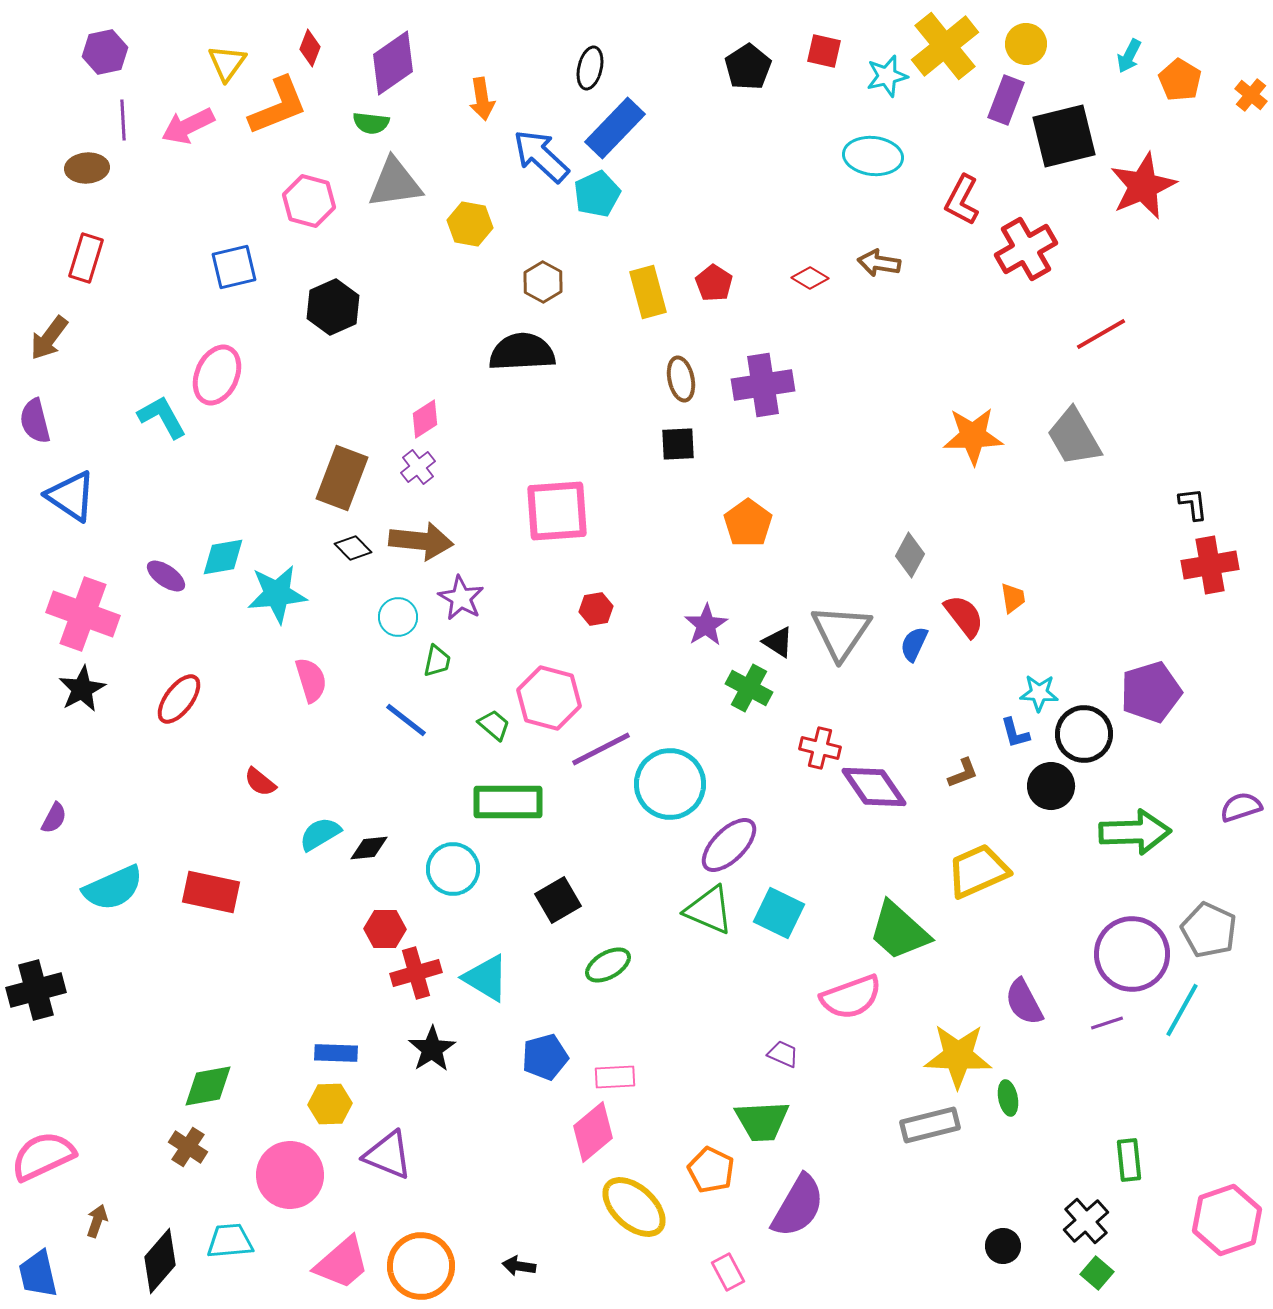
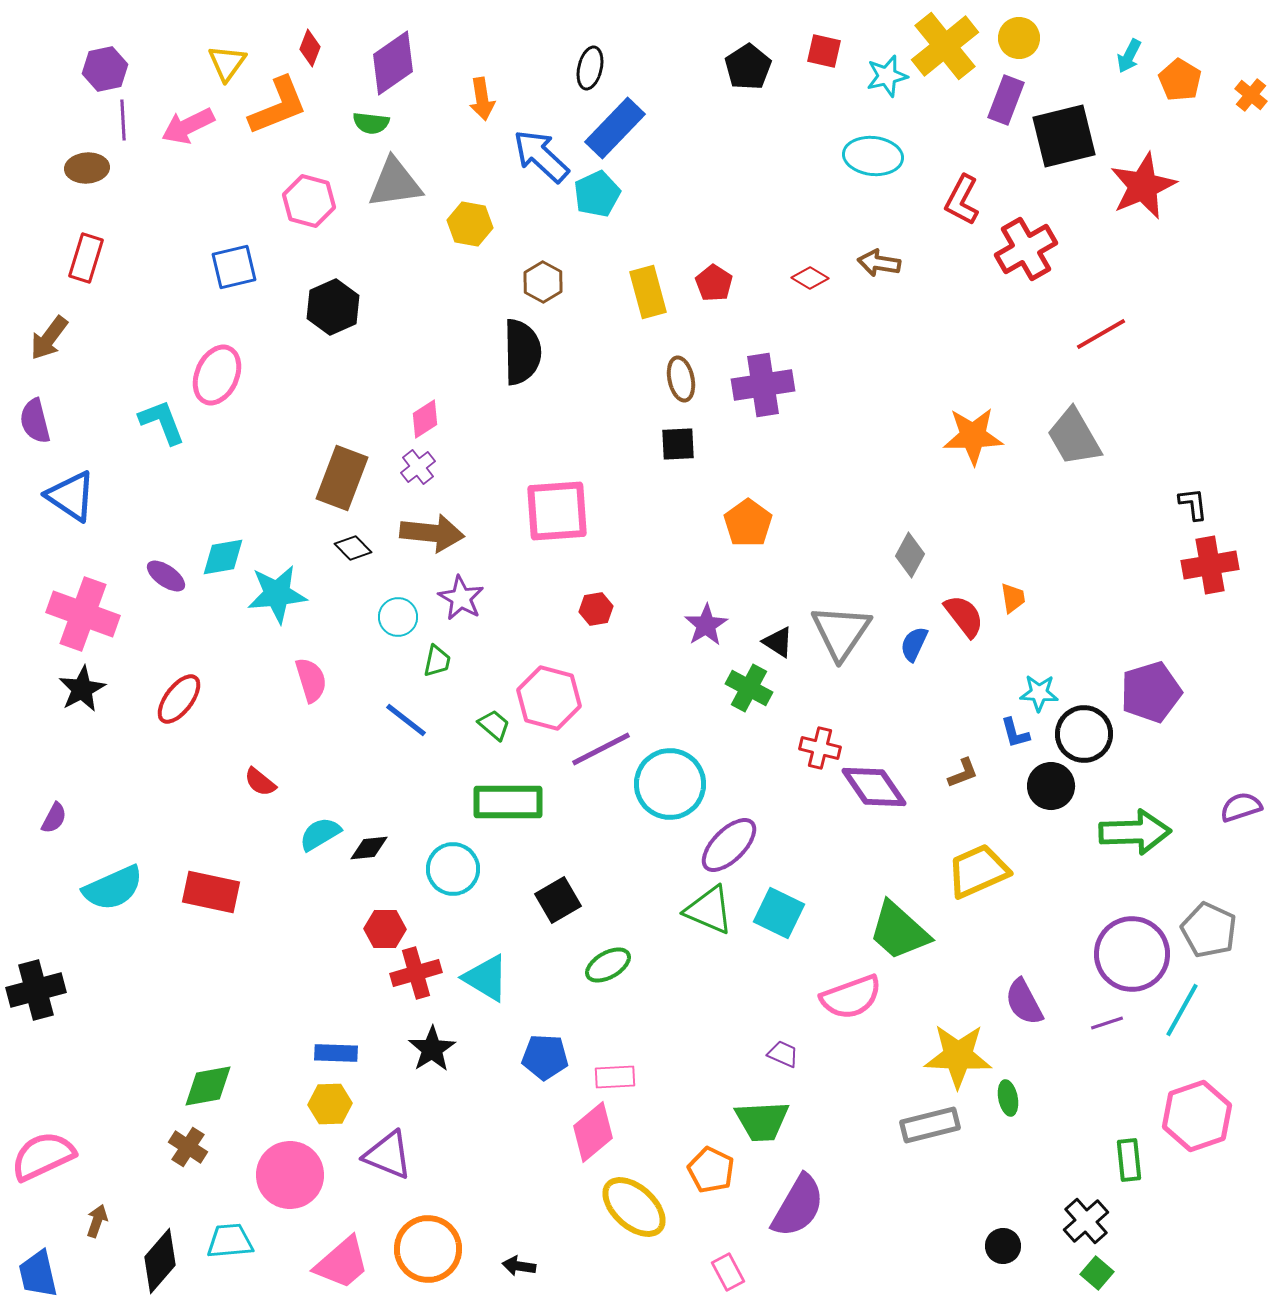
yellow circle at (1026, 44): moved 7 px left, 6 px up
purple hexagon at (105, 52): moved 17 px down
black semicircle at (522, 352): rotated 92 degrees clockwise
cyan L-shape at (162, 417): moved 5 px down; rotated 8 degrees clockwise
brown arrow at (421, 541): moved 11 px right, 8 px up
blue pentagon at (545, 1057): rotated 18 degrees clockwise
pink hexagon at (1227, 1220): moved 30 px left, 104 px up
orange circle at (421, 1266): moved 7 px right, 17 px up
